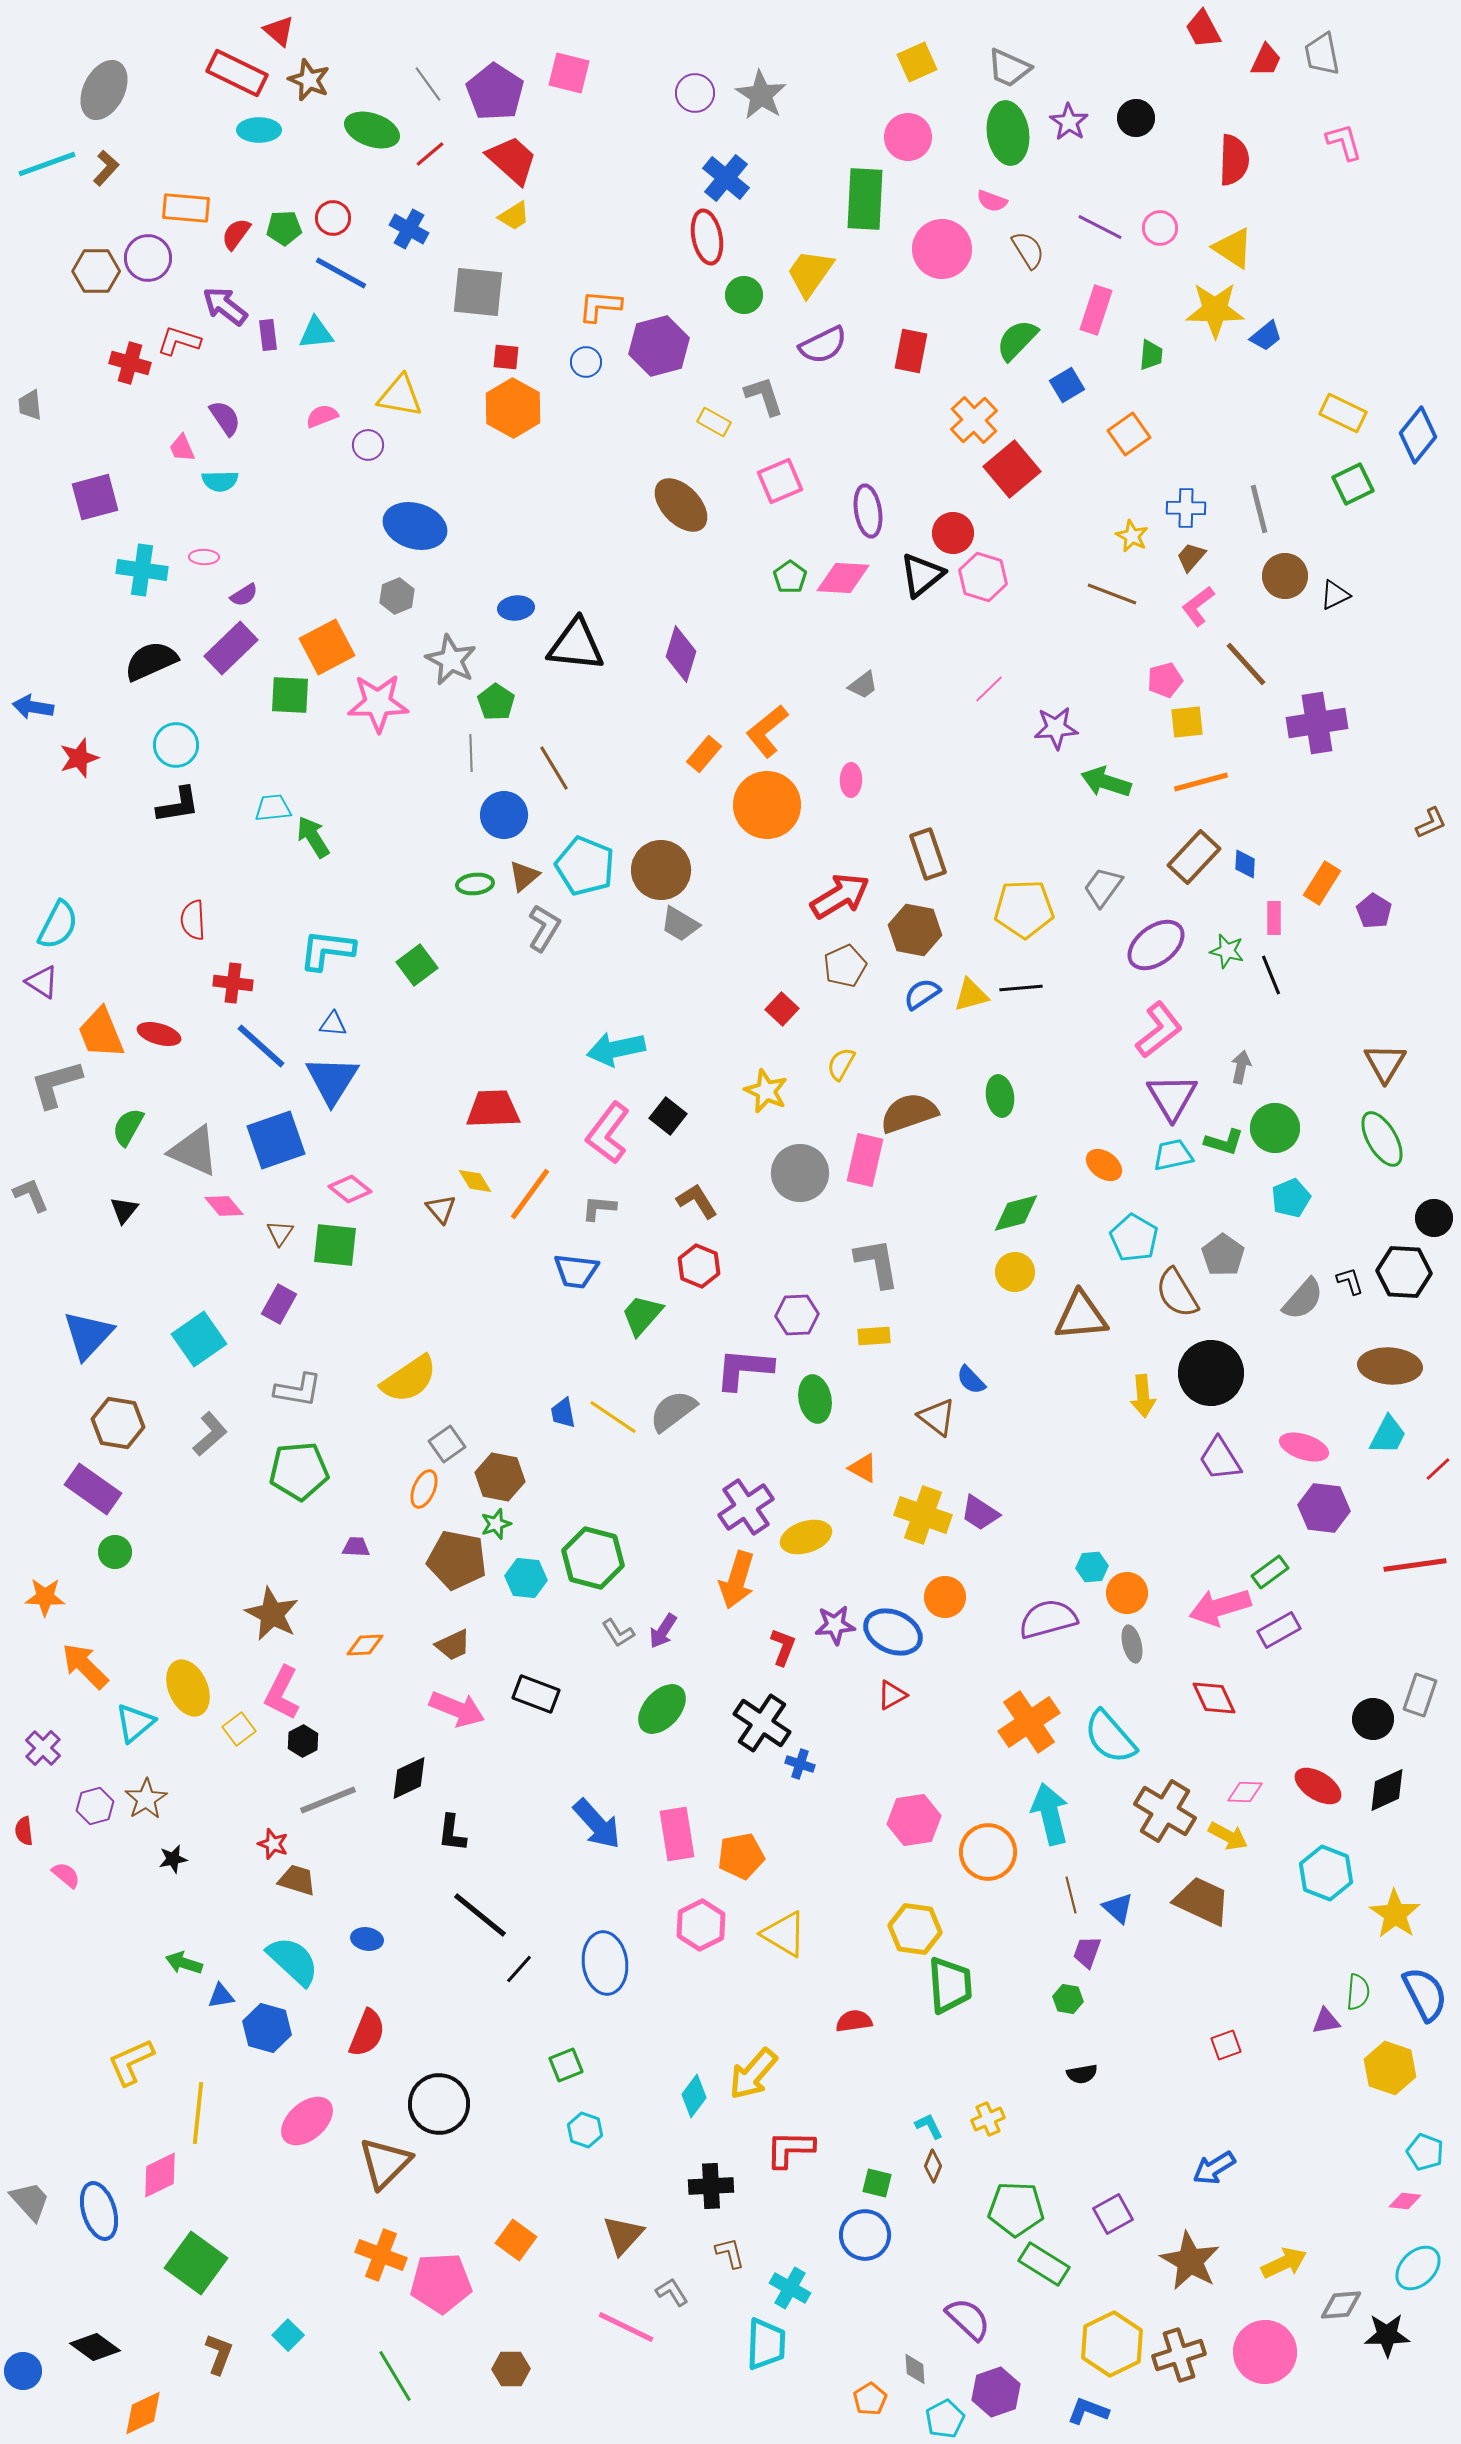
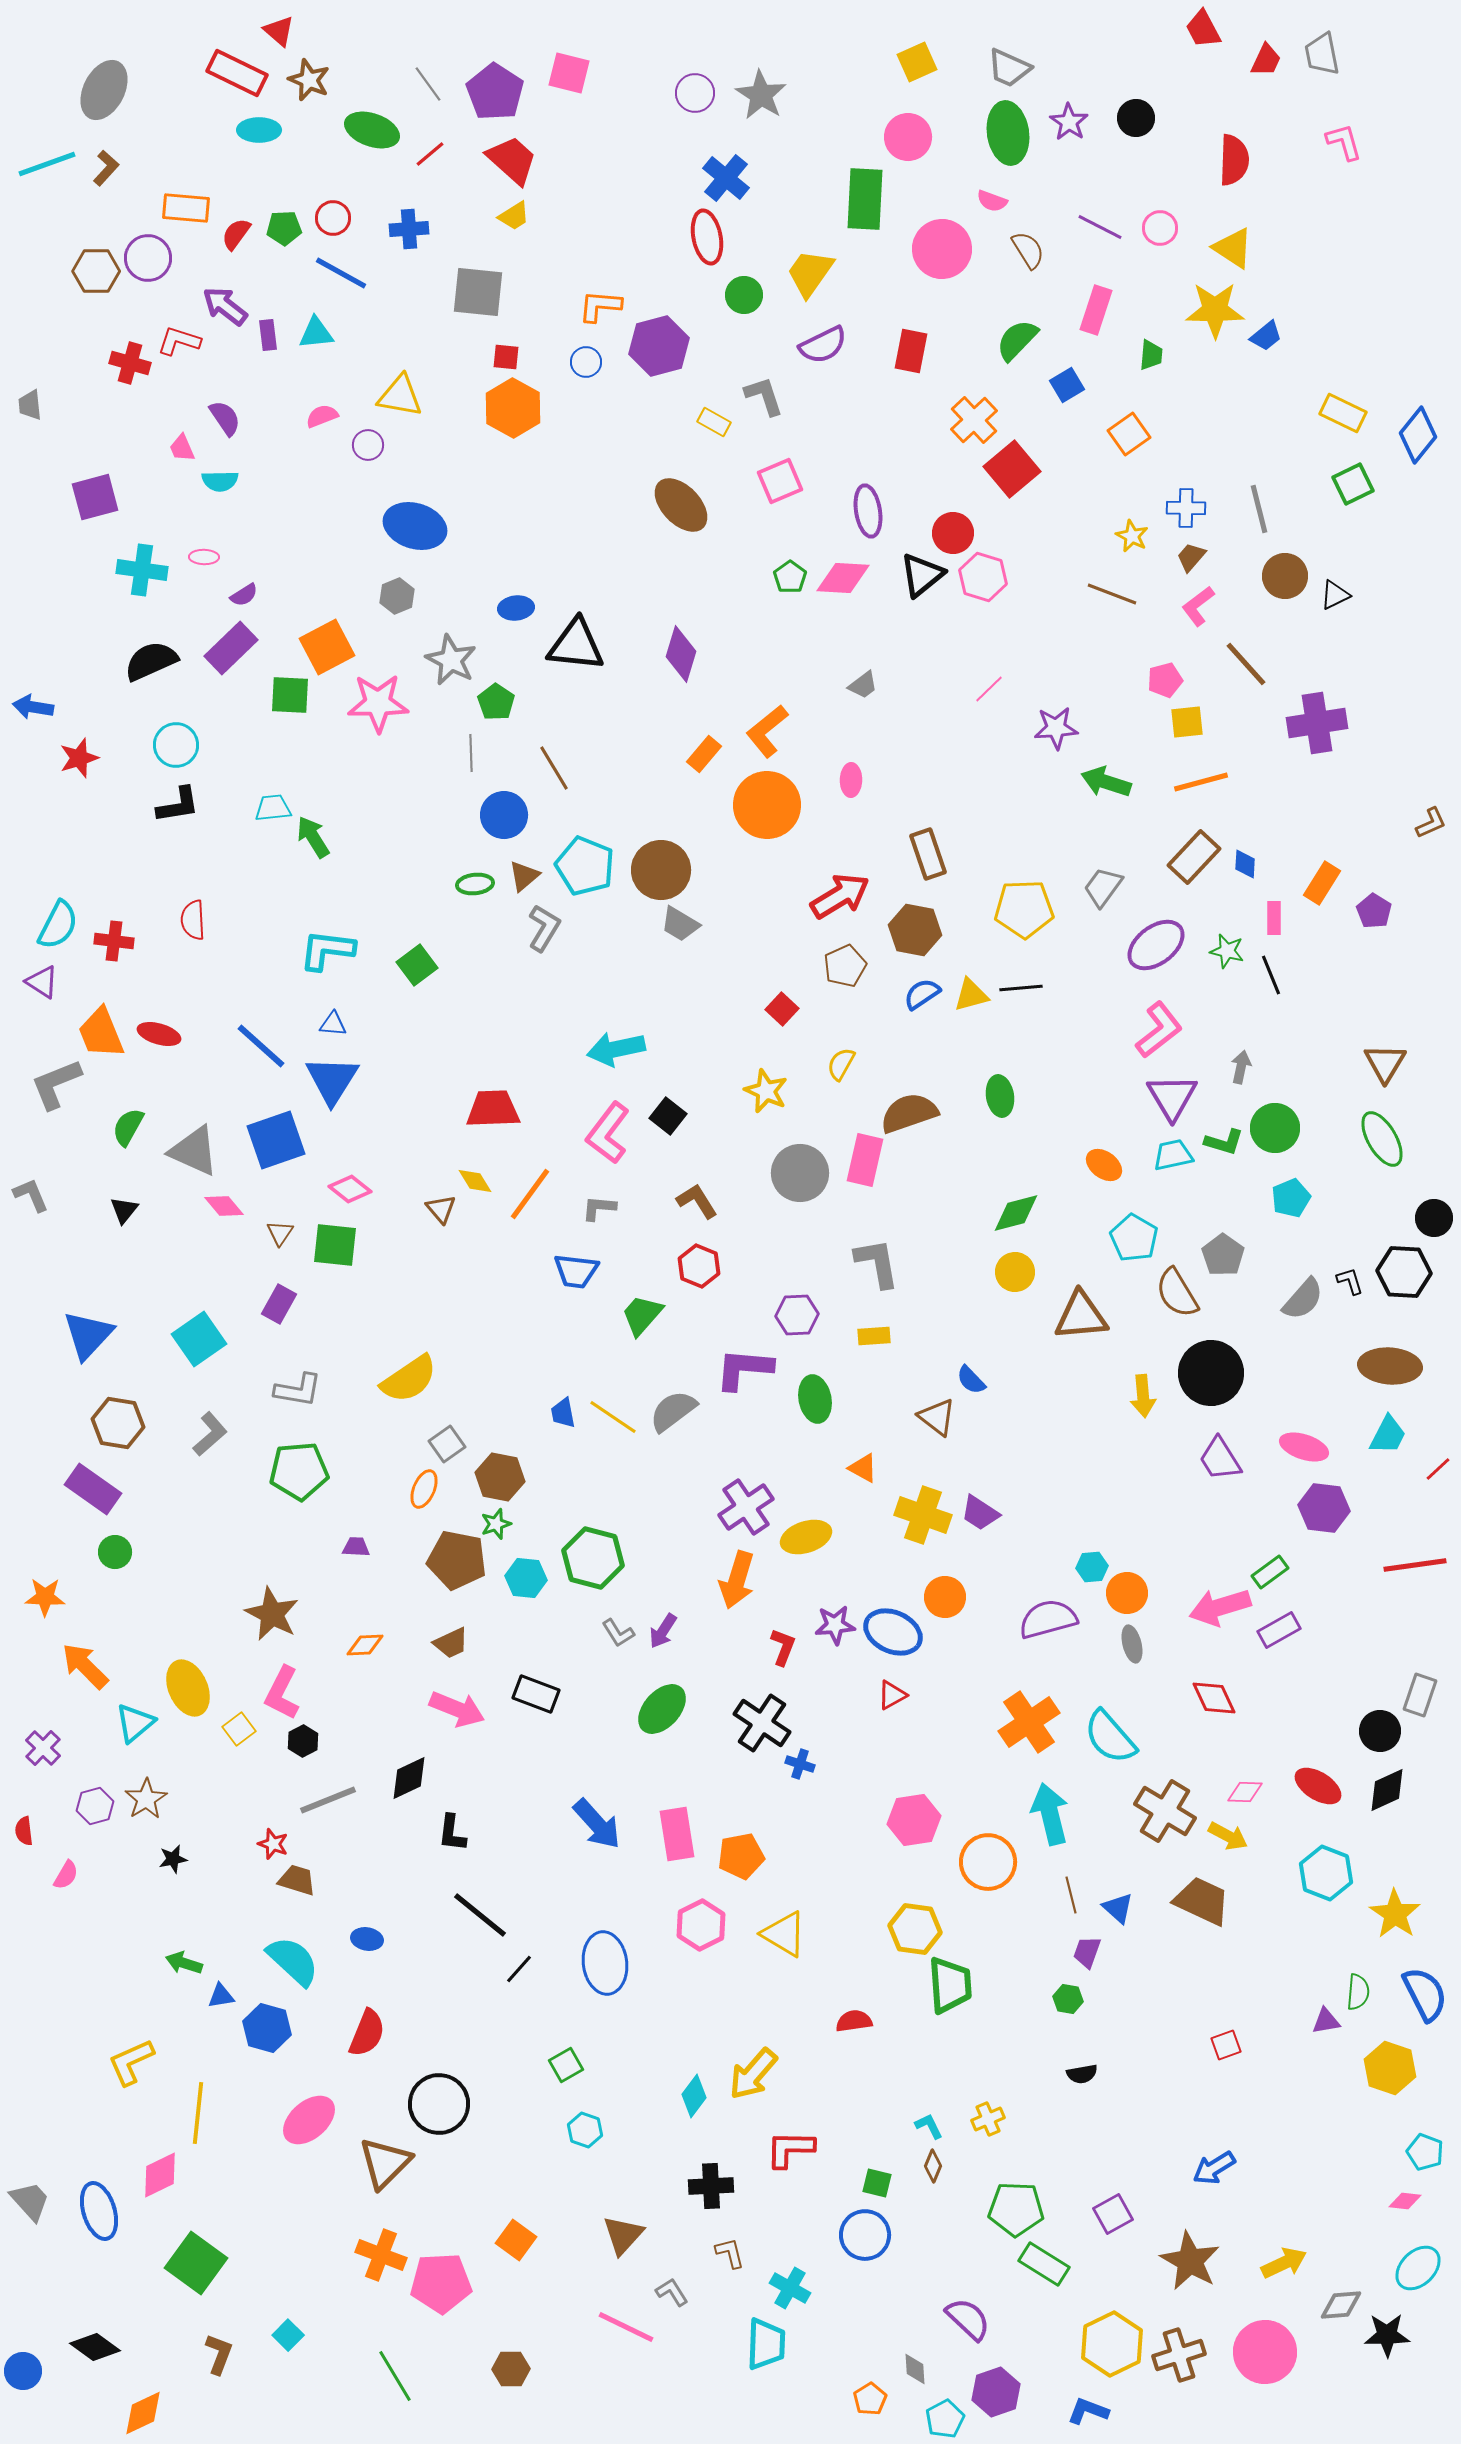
blue cross at (409, 229): rotated 33 degrees counterclockwise
red cross at (233, 983): moved 119 px left, 42 px up
gray L-shape at (56, 1084): rotated 6 degrees counterclockwise
brown trapezoid at (453, 1645): moved 2 px left, 2 px up
black circle at (1373, 1719): moved 7 px right, 12 px down
orange circle at (988, 1852): moved 10 px down
pink semicircle at (66, 1875): rotated 80 degrees clockwise
green square at (566, 2065): rotated 8 degrees counterclockwise
pink ellipse at (307, 2121): moved 2 px right, 1 px up
